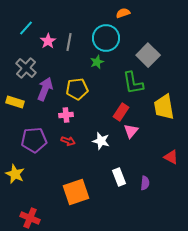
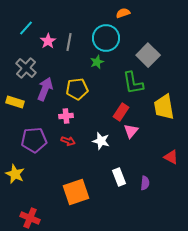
pink cross: moved 1 px down
